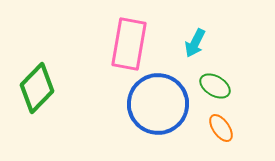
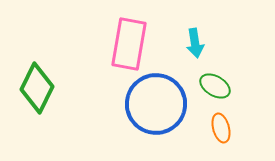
cyan arrow: rotated 36 degrees counterclockwise
green diamond: rotated 18 degrees counterclockwise
blue circle: moved 2 px left
orange ellipse: rotated 20 degrees clockwise
